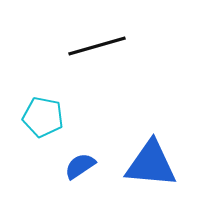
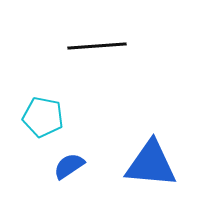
black line: rotated 12 degrees clockwise
blue semicircle: moved 11 px left
